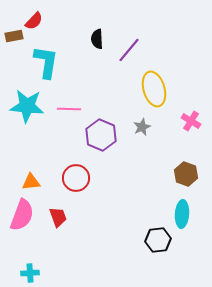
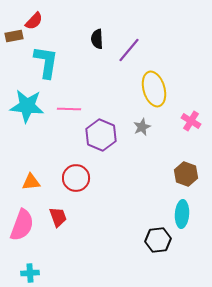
pink semicircle: moved 10 px down
